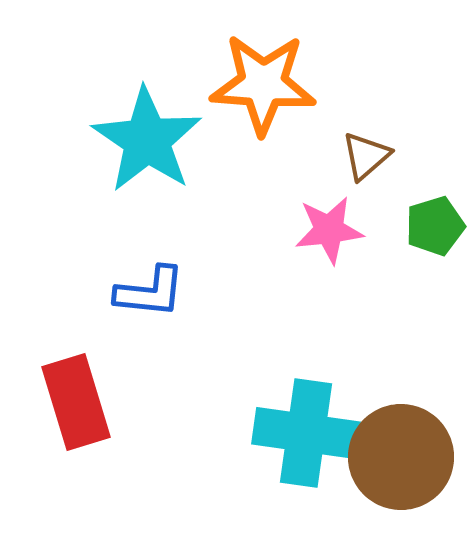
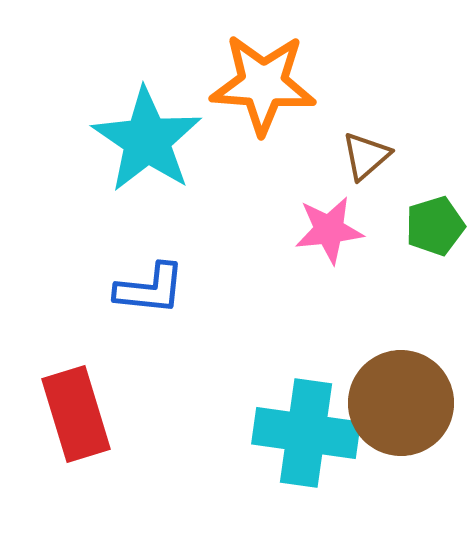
blue L-shape: moved 3 px up
red rectangle: moved 12 px down
brown circle: moved 54 px up
